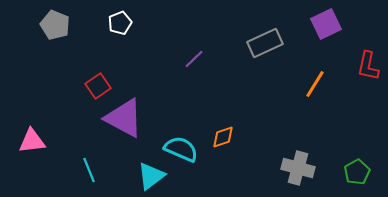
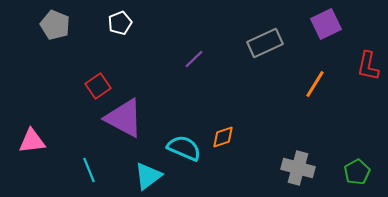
cyan semicircle: moved 3 px right, 1 px up
cyan triangle: moved 3 px left
